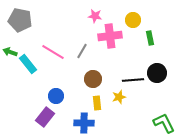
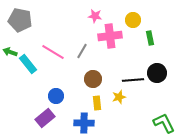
purple rectangle: moved 1 px down; rotated 12 degrees clockwise
